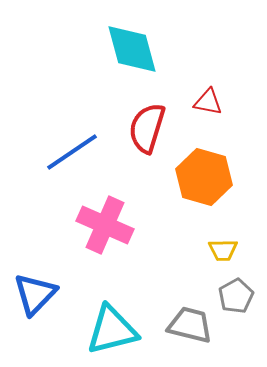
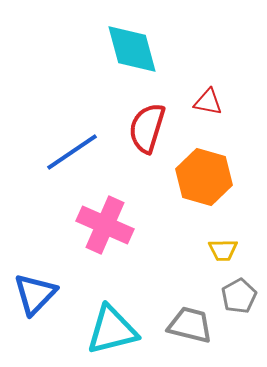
gray pentagon: moved 3 px right
